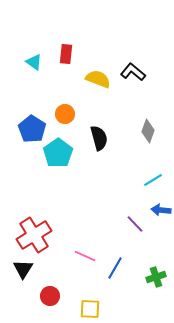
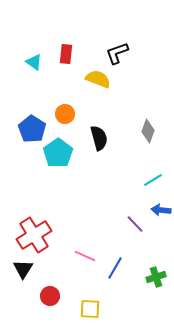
black L-shape: moved 16 px left, 19 px up; rotated 60 degrees counterclockwise
